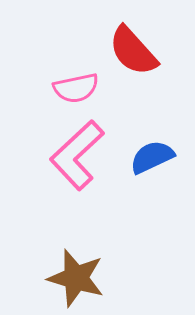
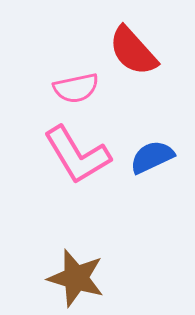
pink L-shape: rotated 78 degrees counterclockwise
